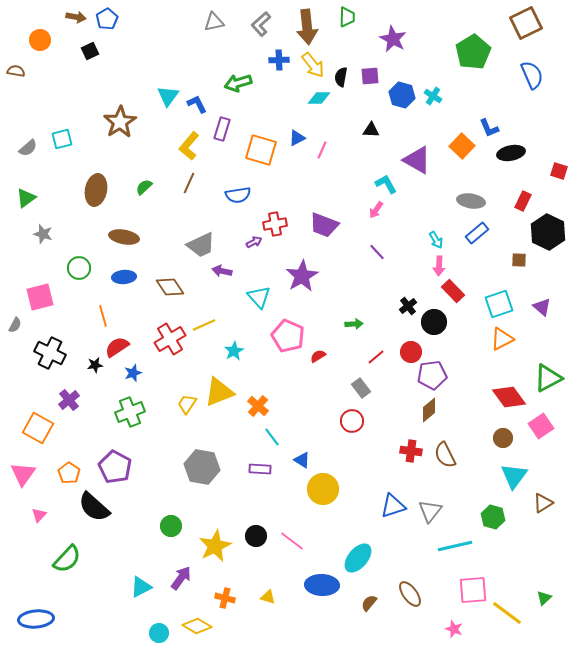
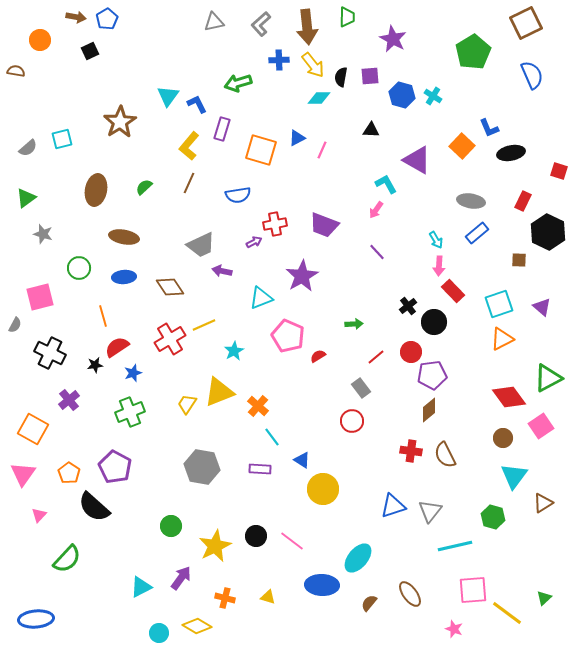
cyan triangle at (259, 297): moved 2 px right, 1 px down; rotated 50 degrees clockwise
orange square at (38, 428): moved 5 px left, 1 px down
